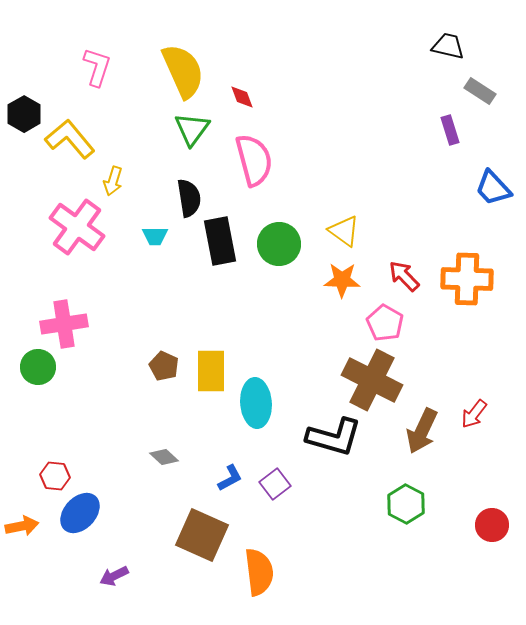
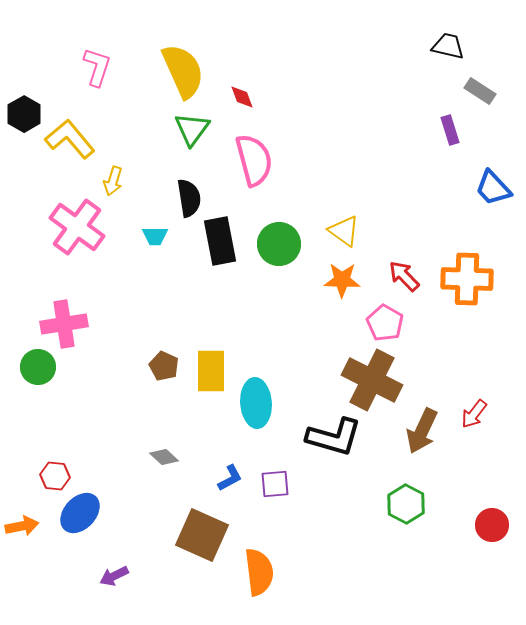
purple square at (275, 484): rotated 32 degrees clockwise
